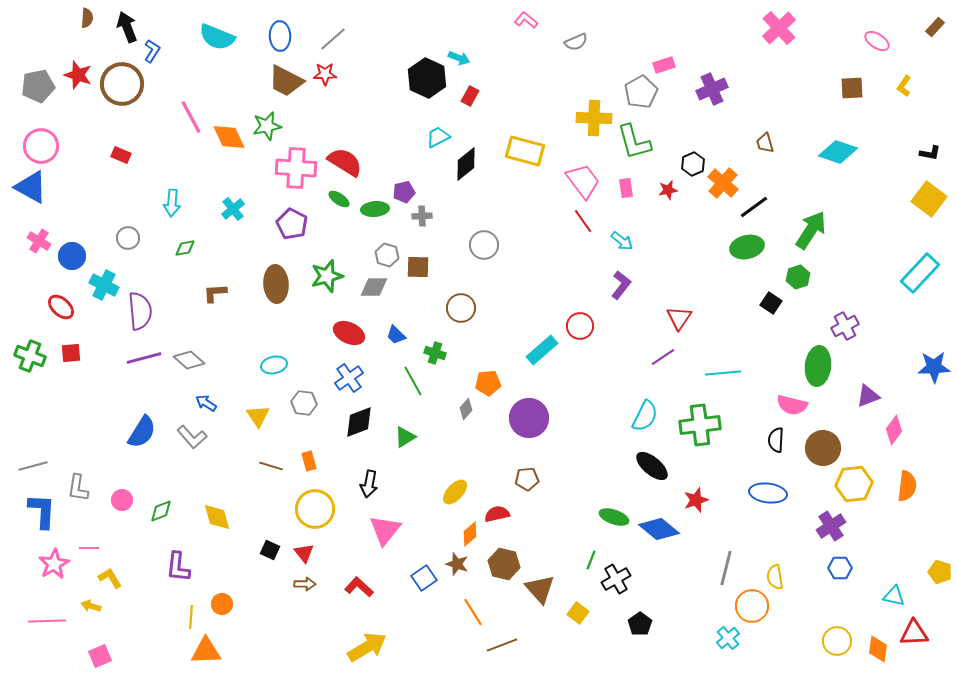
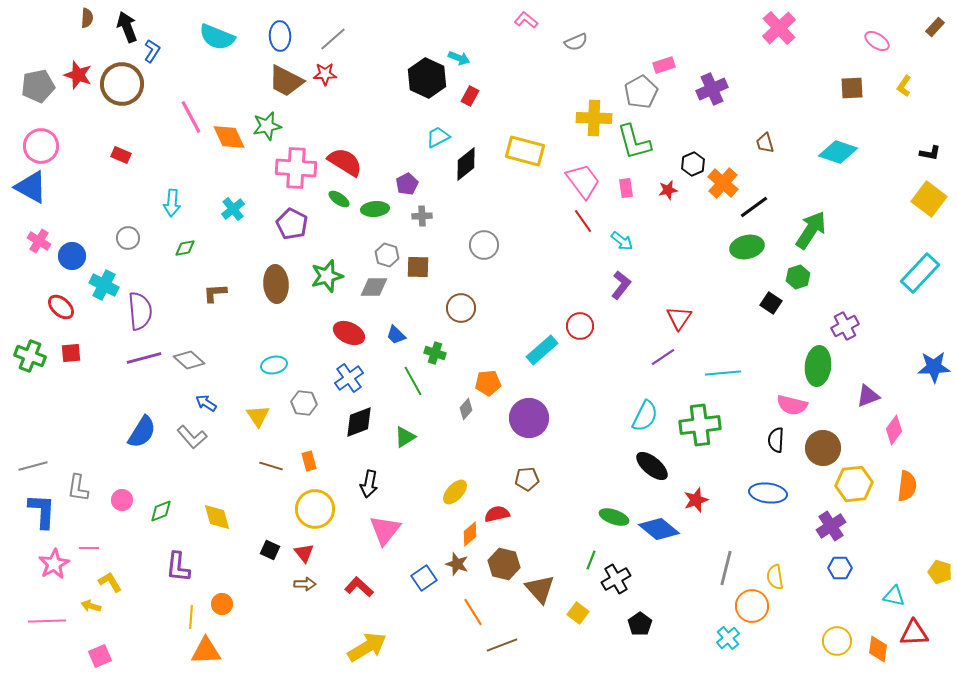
purple pentagon at (404, 192): moved 3 px right, 8 px up; rotated 15 degrees counterclockwise
yellow L-shape at (110, 578): moved 4 px down
